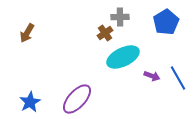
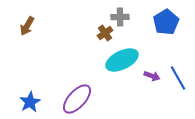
brown arrow: moved 7 px up
cyan ellipse: moved 1 px left, 3 px down
